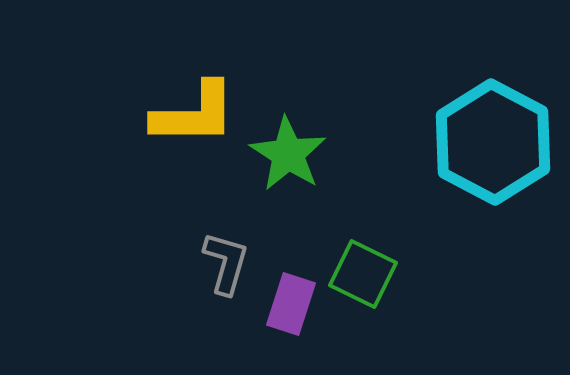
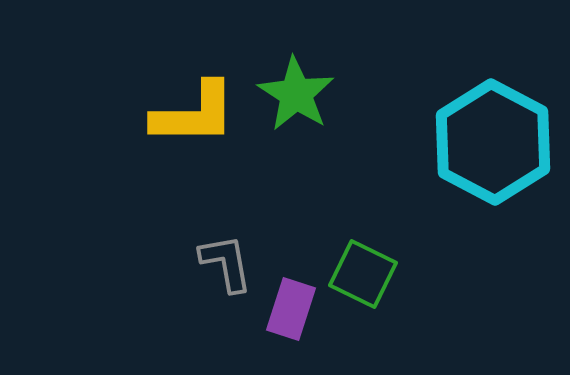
green star: moved 8 px right, 60 px up
gray L-shape: rotated 26 degrees counterclockwise
purple rectangle: moved 5 px down
